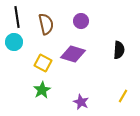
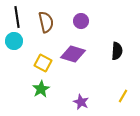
brown semicircle: moved 2 px up
cyan circle: moved 1 px up
black semicircle: moved 2 px left, 1 px down
green star: moved 1 px left, 1 px up
